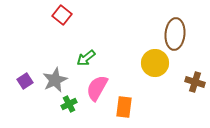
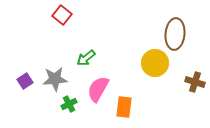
gray star: moved 1 px up; rotated 20 degrees clockwise
pink semicircle: moved 1 px right, 1 px down
